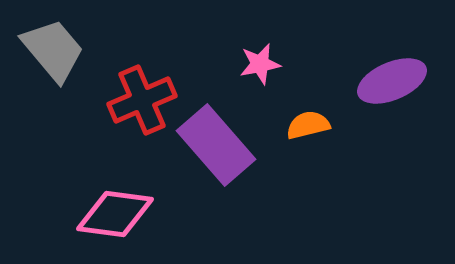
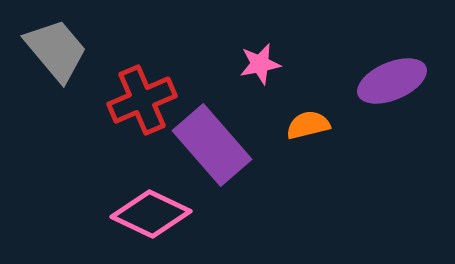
gray trapezoid: moved 3 px right
purple rectangle: moved 4 px left
pink diamond: moved 36 px right; rotated 18 degrees clockwise
